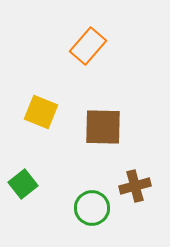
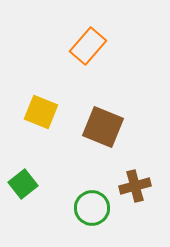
brown square: rotated 21 degrees clockwise
